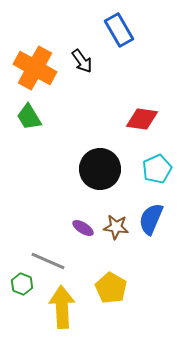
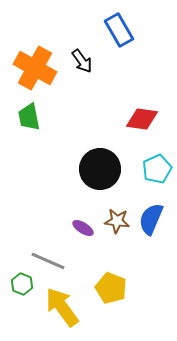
green trapezoid: rotated 20 degrees clockwise
brown star: moved 1 px right, 6 px up
yellow pentagon: rotated 8 degrees counterclockwise
yellow arrow: rotated 33 degrees counterclockwise
